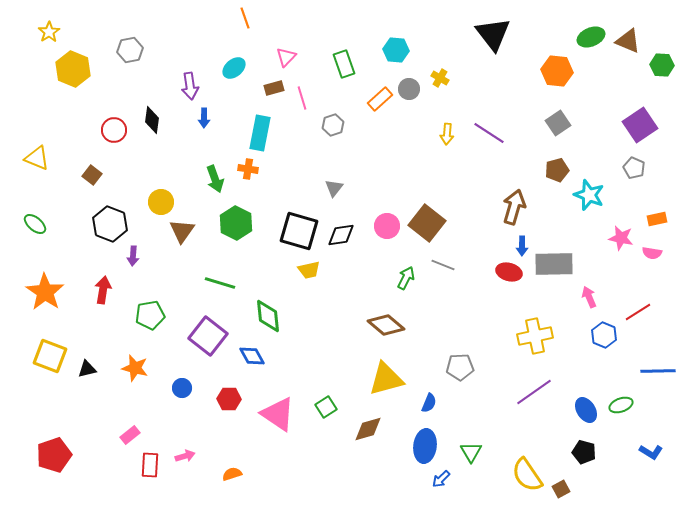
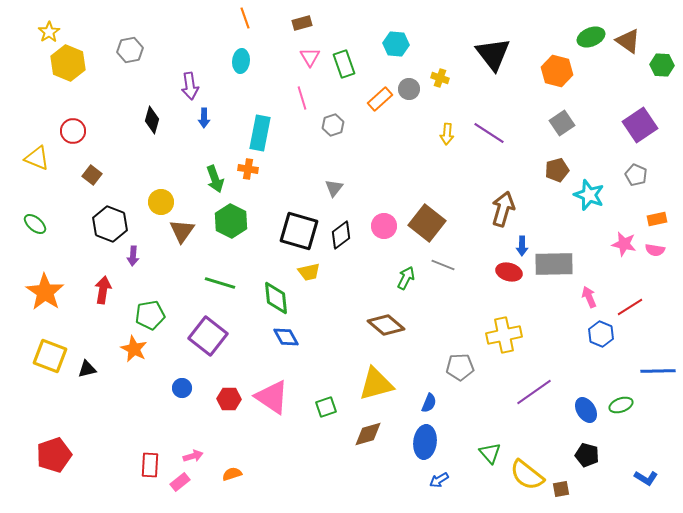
black triangle at (493, 34): moved 20 px down
brown triangle at (628, 41): rotated 12 degrees clockwise
cyan hexagon at (396, 50): moved 6 px up
pink triangle at (286, 57): moved 24 px right; rotated 15 degrees counterclockwise
cyan ellipse at (234, 68): moved 7 px right, 7 px up; rotated 45 degrees counterclockwise
yellow hexagon at (73, 69): moved 5 px left, 6 px up
orange hexagon at (557, 71): rotated 8 degrees clockwise
yellow cross at (440, 78): rotated 12 degrees counterclockwise
brown rectangle at (274, 88): moved 28 px right, 65 px up
black diamond at (152, 120): rotated 8 degrees clockwise
gray square at (558, 123): moved 4 px right
red circle at (114, 130): moved 41 px left, 1 px down
gray pentagon at (634, 168): moved 2 px right, 7 px down
brown arrow at (514, 207): moved 11 px left, 2 px down
green hexagon at (236, 223): moved 5 px left, 2 px up
pink circle at (387, 226): moved 3 px left
black diamond at (341, 235): rotated 28 degrees counterclockwise
pink star at (621, 238): moved 3 px right, 6 px down
pink semicircle at (652, 253): moved 3 px right, 3 px up
yellow trapezoid at (309, 270): moved 2 px down
red line at (638, 312): moved 8 px left, 5 px up
green diamond at (268, 316): moved 8 px right, 18 px up
blue hexagon at (604, 335): moved 3 px left, 1 px up
yellow cross at (535, 336): moved 31 px left, 1 px up
blue diamond at (252, 356): moved 34 px right, 19 px up
orange star at (135, 368): moved 1 px left, 19 px up; rotated 12 degrees clockwise
yellow triangle at (386, 379): moved 10 px left, 5 px down
green square at (326, 407): rotated 15 degrees clockwise
pink triangle at (278, 414): moved 6 px left, 17 px up
brown diamond at (368, 429): moved 5 px down
pink rectangle at (130, 435): moved 50 px right, 47 px down
blue ellipse at (425, 446): moved 4 px up
green triangle at (471, 452): moved 19 px right, 1 px down; rotated 10 degrees counterclockwise
black pentagon at (584, 452): moved 3 px right, 3 px down
blue L-shape at (651, 452): moved 5 px left, 26 px down
pink arrow at (185, 456): moved 8 px right
yellow semicircle at (527, 475): rotated 18 degrees counterclockwise
blue arrow at (441, 479): moved 2 px left, 1 px down; rotated 12 degrees clockwise
brown square at (561, 489): rotated 18 degrees clockwise
